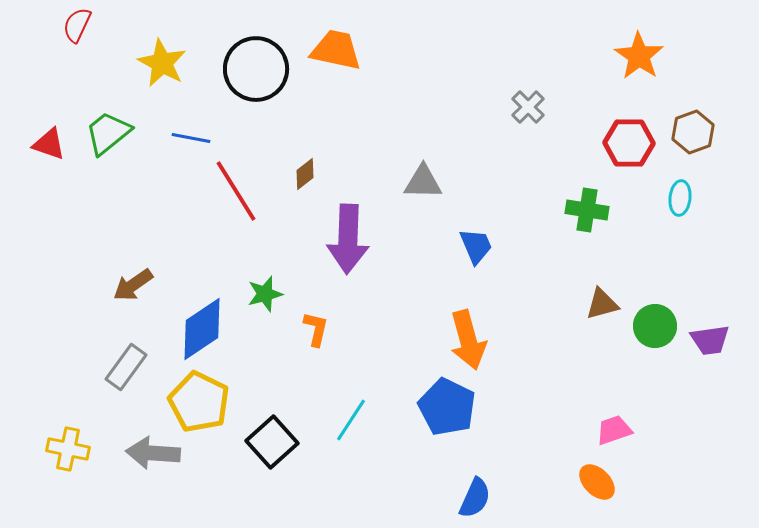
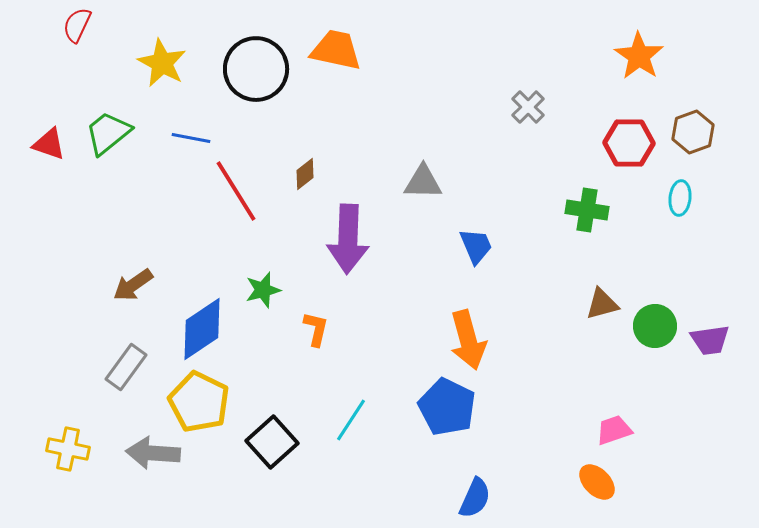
green star: moved 2 px left, 4 px up
